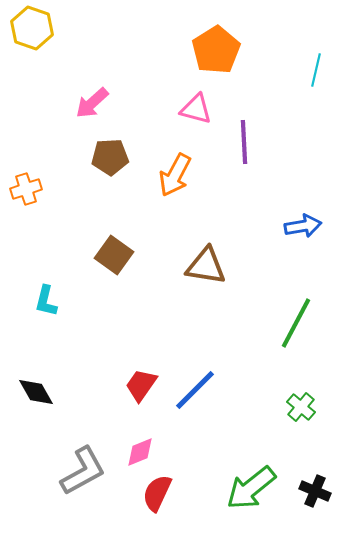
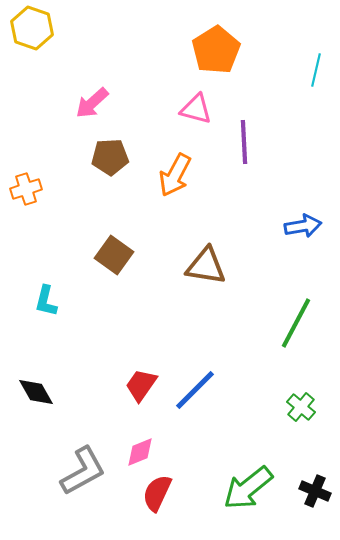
green arrow: moved 3 px left
